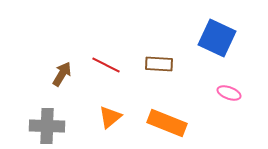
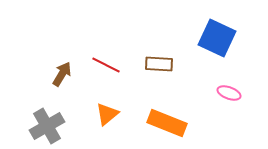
orange triangle: moved 3 px left, 3 px up
gray cross: rotated 32 degrees counterclockwise
